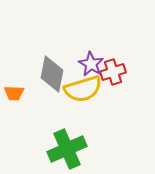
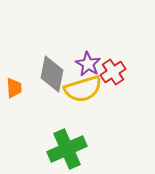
purple star: moved 3 px left
red cross: rotated 15 degrees counterclockwise
orange trapezoid: moved 5 px up; rotated 95 degrees counterclockwise
